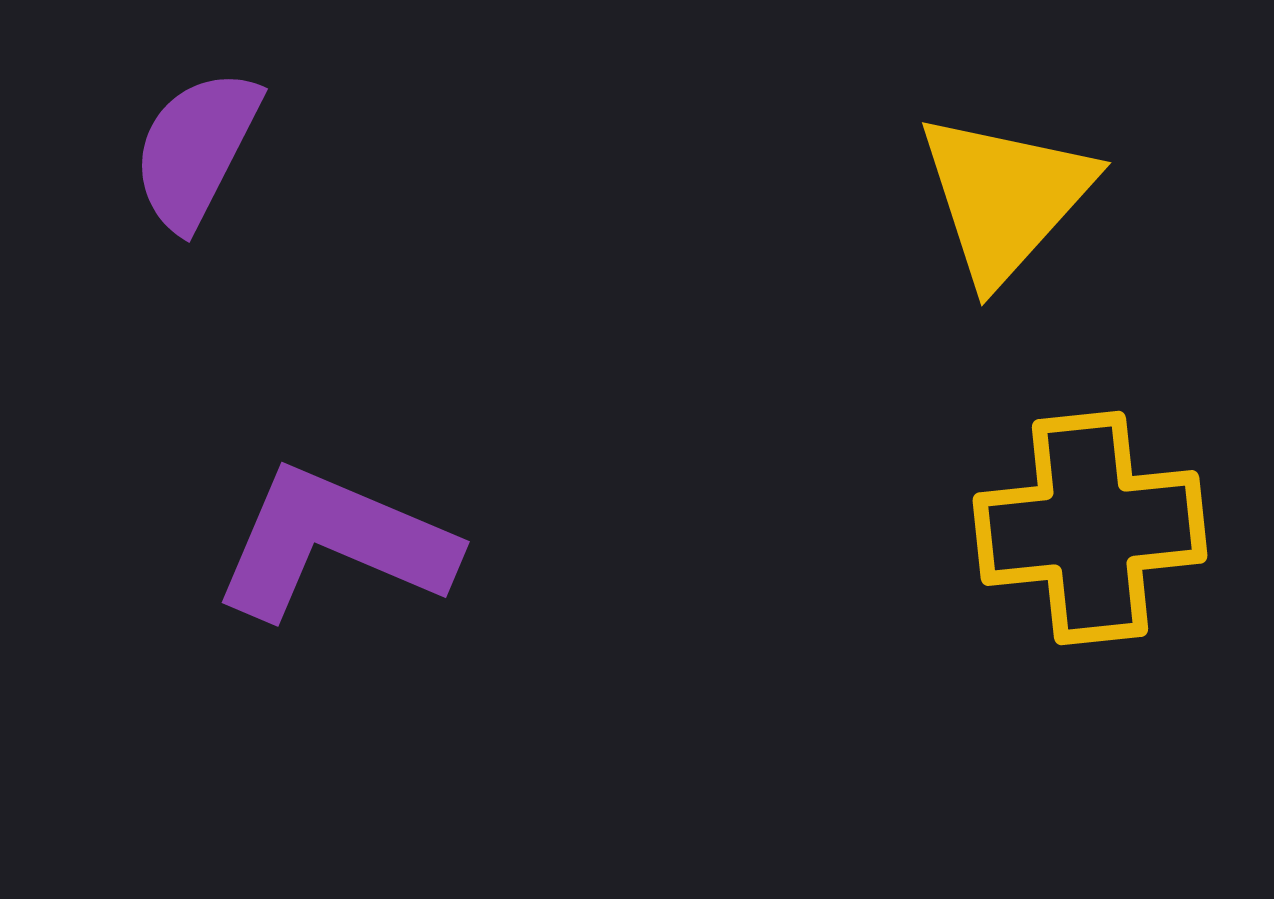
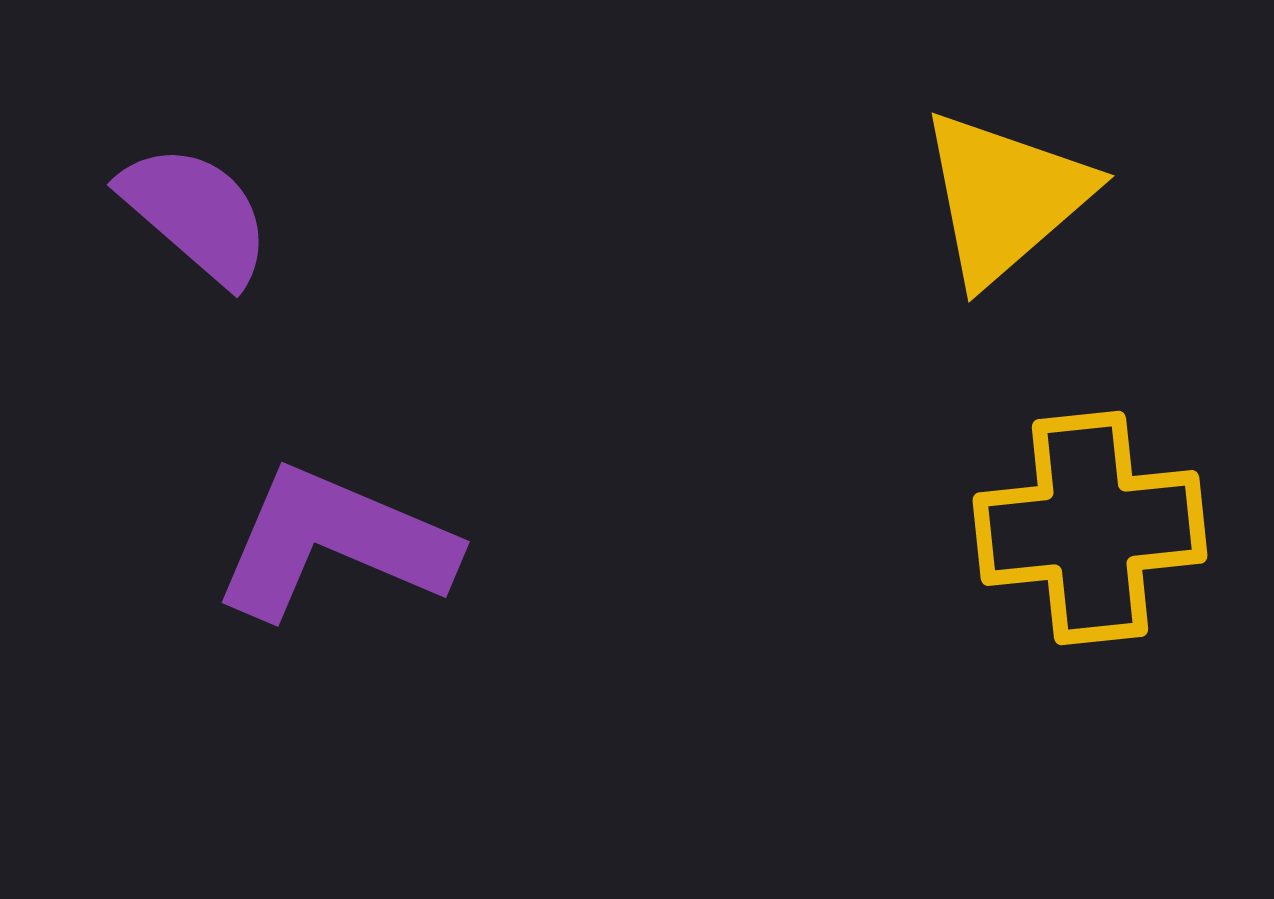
purple semicircle: moved 65 px down; rotated 104 degrees clockwise
yellow triangle: rotated 7 degrees clockwise
